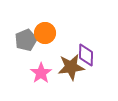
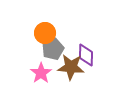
gray pentagon: moved 27 px right, 9 px down
brown star: rotated 12 degrees clockwise
